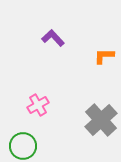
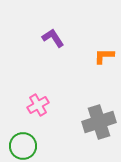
purple L-shape: rotated 10 degrees clockwise
gray cross: moved 2 px left, 2 px down; rotated 24 degrees clockwise
